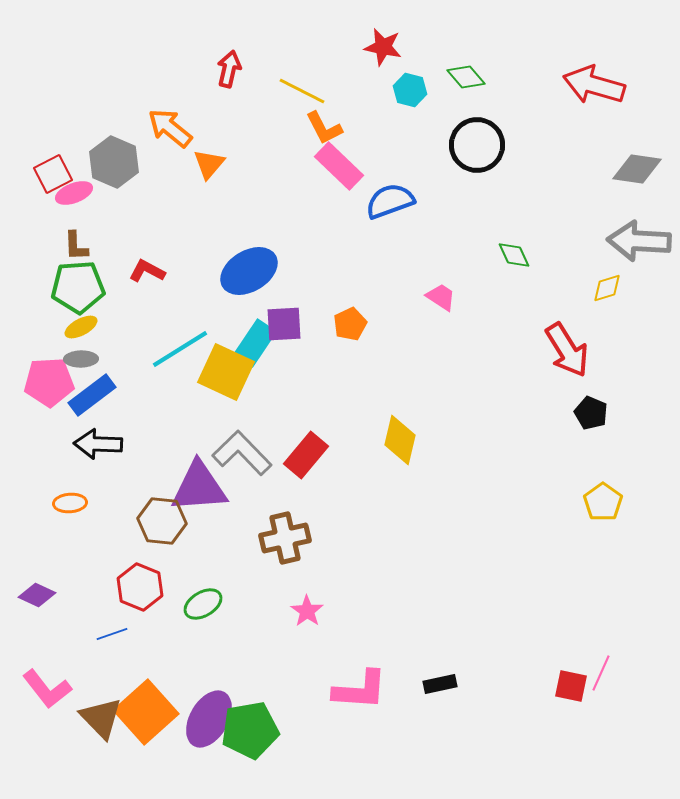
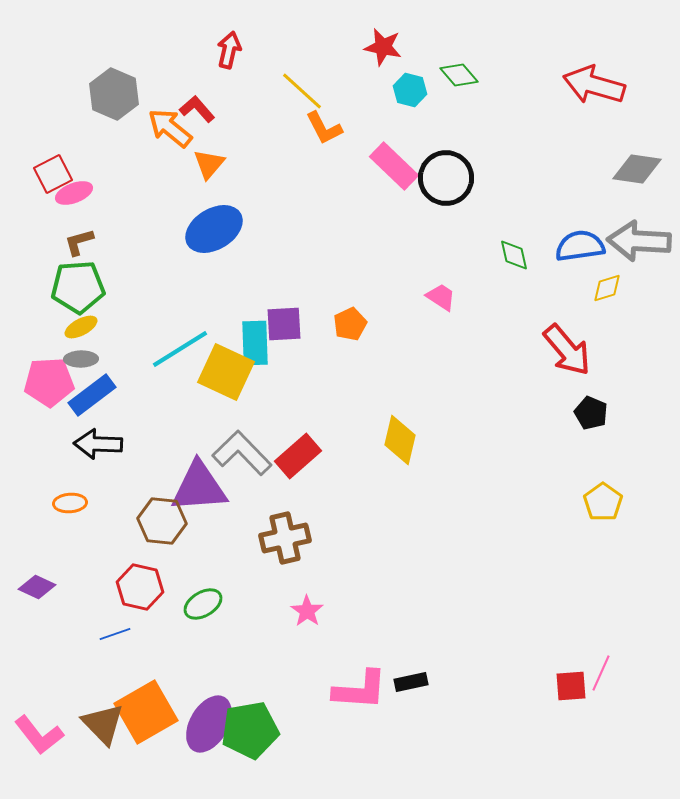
red arrow at (229, 69): moved 19 px up
green diamond at (466, 77): moved 7 px left, 2 px up
yellow line at (302, 91): rotated 15 degrees clockwise
black circle at (477, 145): moved 31 px left, 33 px down
gray hexagon at (114, 162): moved 68 px up
pink rectangle at (339, 166): moved 55 px right
blue semicircle at (390, 201): moved 190 px right, 45 px down; rotated 12 degrees clockwise
brown L-shape at (76, 246): moved 3 px right, 4 px up; rotated 76 degrees clockwise
green diamond at (514, 255): rotated 12 degrees clockwise
red L-shape at (147, 271): moved 50 px right, 162 px up; rotated 21 degrees clockwise
blue ellipse at (249, 271): moved 35 px left, 42 px up
cyan rectangle at (255, 343): rotated 36 degrees counterclockwise
red arrow at (567, 350): rotated 8 degrees counterclockwise
red rectangle at (306, 455): moved 8 px left, 1 px down; rotated 9 degrees clockwise
red hexagon at (140, 587): rotated 9 degrees counterclockwise
purple diamond at (37, 595): moved 8 px up
blue line at (112, 634): moved 3 px right
black rectangle at (440, 684): moved 29 px left, 2 px up
red square at (571, 686): rotated 16 degrees counterclockwise
pink L-shape at (47, 689): moved 8 px left, 46 px down
orange square at (146, 712): rotated 12 degrees clockwise
brown triangle at (101, 718): moved 2 px right, 6 px down
purple ellipse at (209, 719): moved 5 px down
